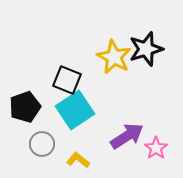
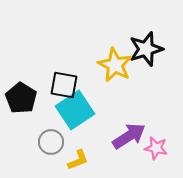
yellow star: moved 1 px right, 8 px down
black square: moved 3 px left, 5 px down; rotated 12 degrees counterclockwise
black pentagon: moved 4 px left, 9 px up; rotated 20 degrees counterclockwise
purple arrow: moved 2 px right
gray circle: moved 9 px right, 2 px up
pink star: rotated 25 degrees counterclockwise
yellow L-shape: rotated 120 degrees clockwise
